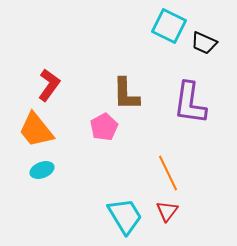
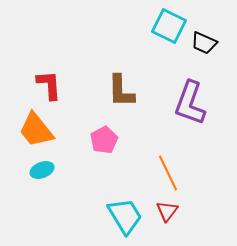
red L-shape: rotated 40 degrees counterclockwise
brown L-shape: moved 5 px left, 3 px up
purple L-shape: rotated 12 degrees clockwise
pink pentagon: moved 13 px down
